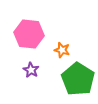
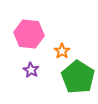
orange star: moved 1 px down; rotated 21 degrees clockwise
green pentagon: moved 2 px up
